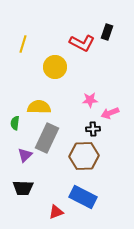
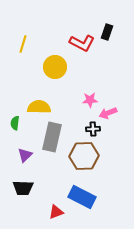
pink arrow: moved 2 px left
gray rectangle: moved 5 px right, 1 px up; rotated 12 degrees counterclockwise
blue rectangle: moved 1 px left
